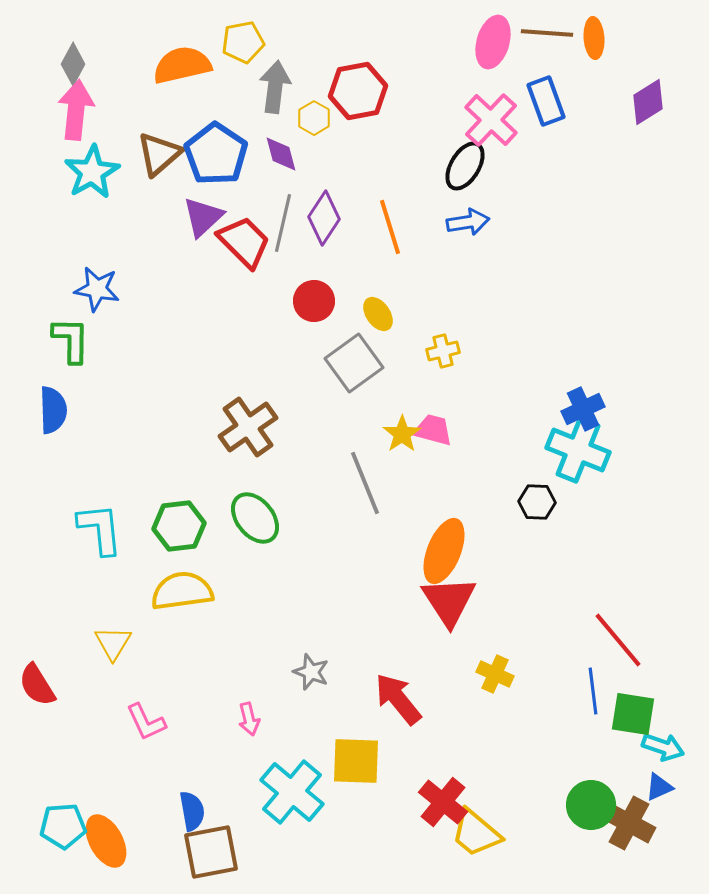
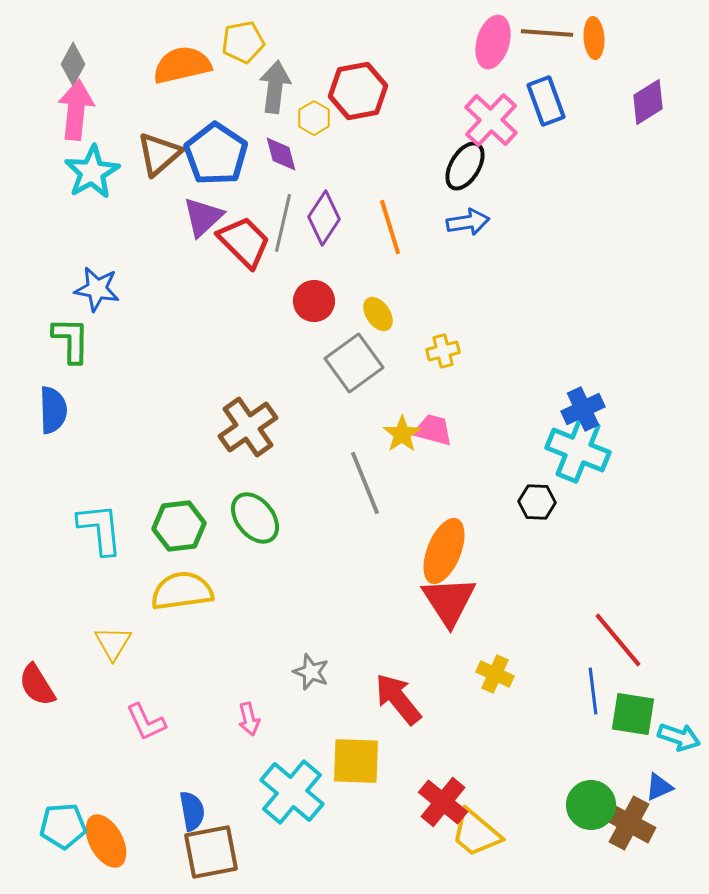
cyan arrow at (663, 747): moved 16 px right, 10 px up
